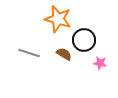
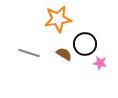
orange star: rotated 24 degrees counterclockwise
black circle: moved 1 px right, 4 px down
